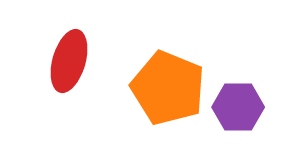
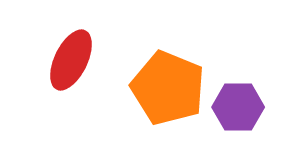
red ellipse: moved 2 px right, 1 px up; rotated 10 degrees clockwise
